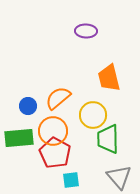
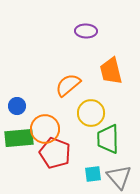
orange trapezoid: moved 2 px right, 7 px up
orange semicircle: moved 10 px right, 13 px up
blue circle: moved 11 px left
yellow circle: moved 2 px left, 2 px up
orange circle: moved 8 px left, 2 px up
red pentagon: rotated 8 degrees counterclockwise
cyan square: moved 22 px right, 6 px up
